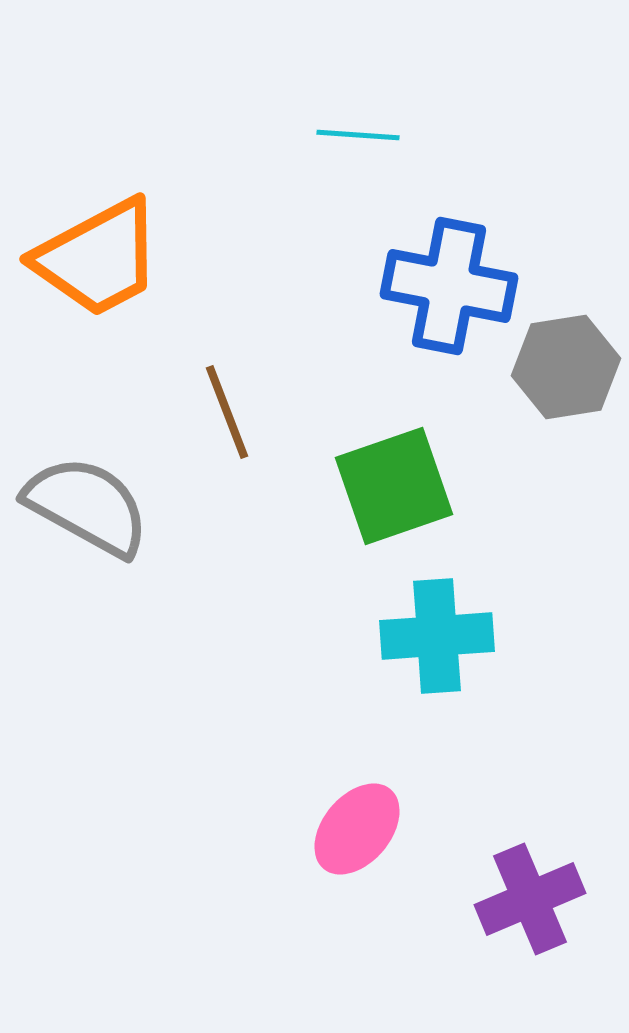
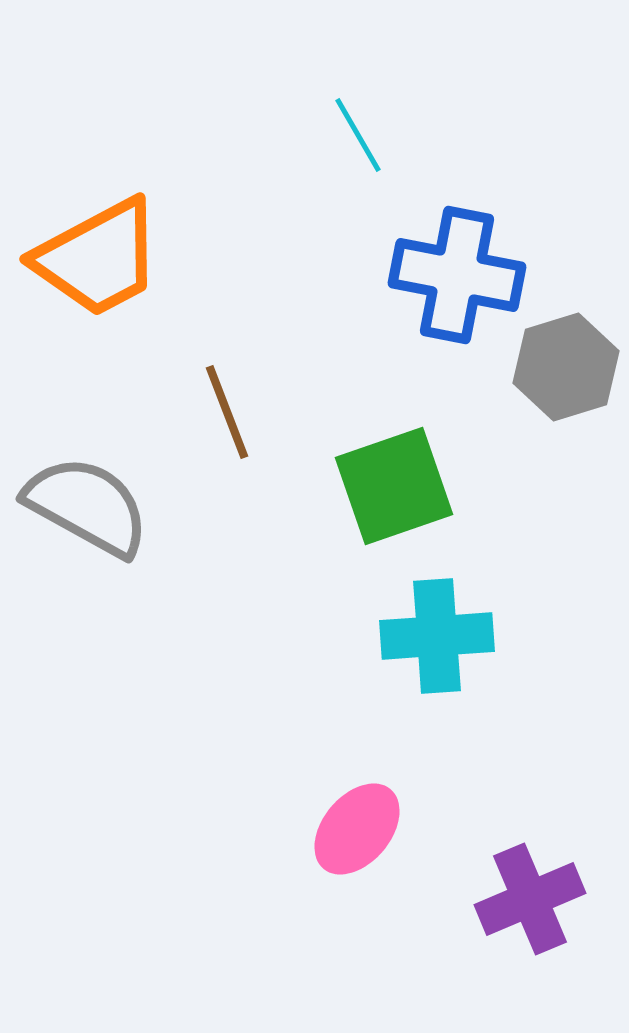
cyan line: rotated 56 degrees clockwise
blue cross: moved 8 px right, 11 px up
gray hexagon: rotated 8 degrees counterclockwise
